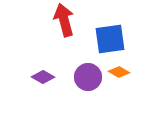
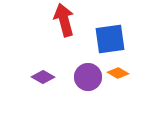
orange diamond: moved 1 px left, 1 px down
